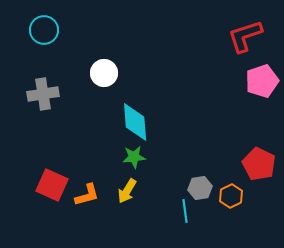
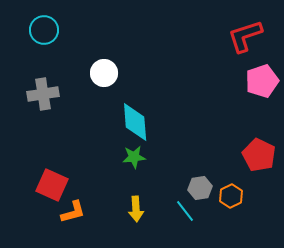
red pentagon: moved 9 px up
yellow arrow: moved 9 px right, 18 px down; rotated 35 degrees counterclockwise
orange L-shape: moved 14 px left, 17 px down
cyan line: rotated 30 degrees counterclockwise
